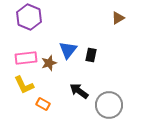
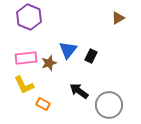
black rectangle: moved 1 px down; rotated 16 degrees clockwise
